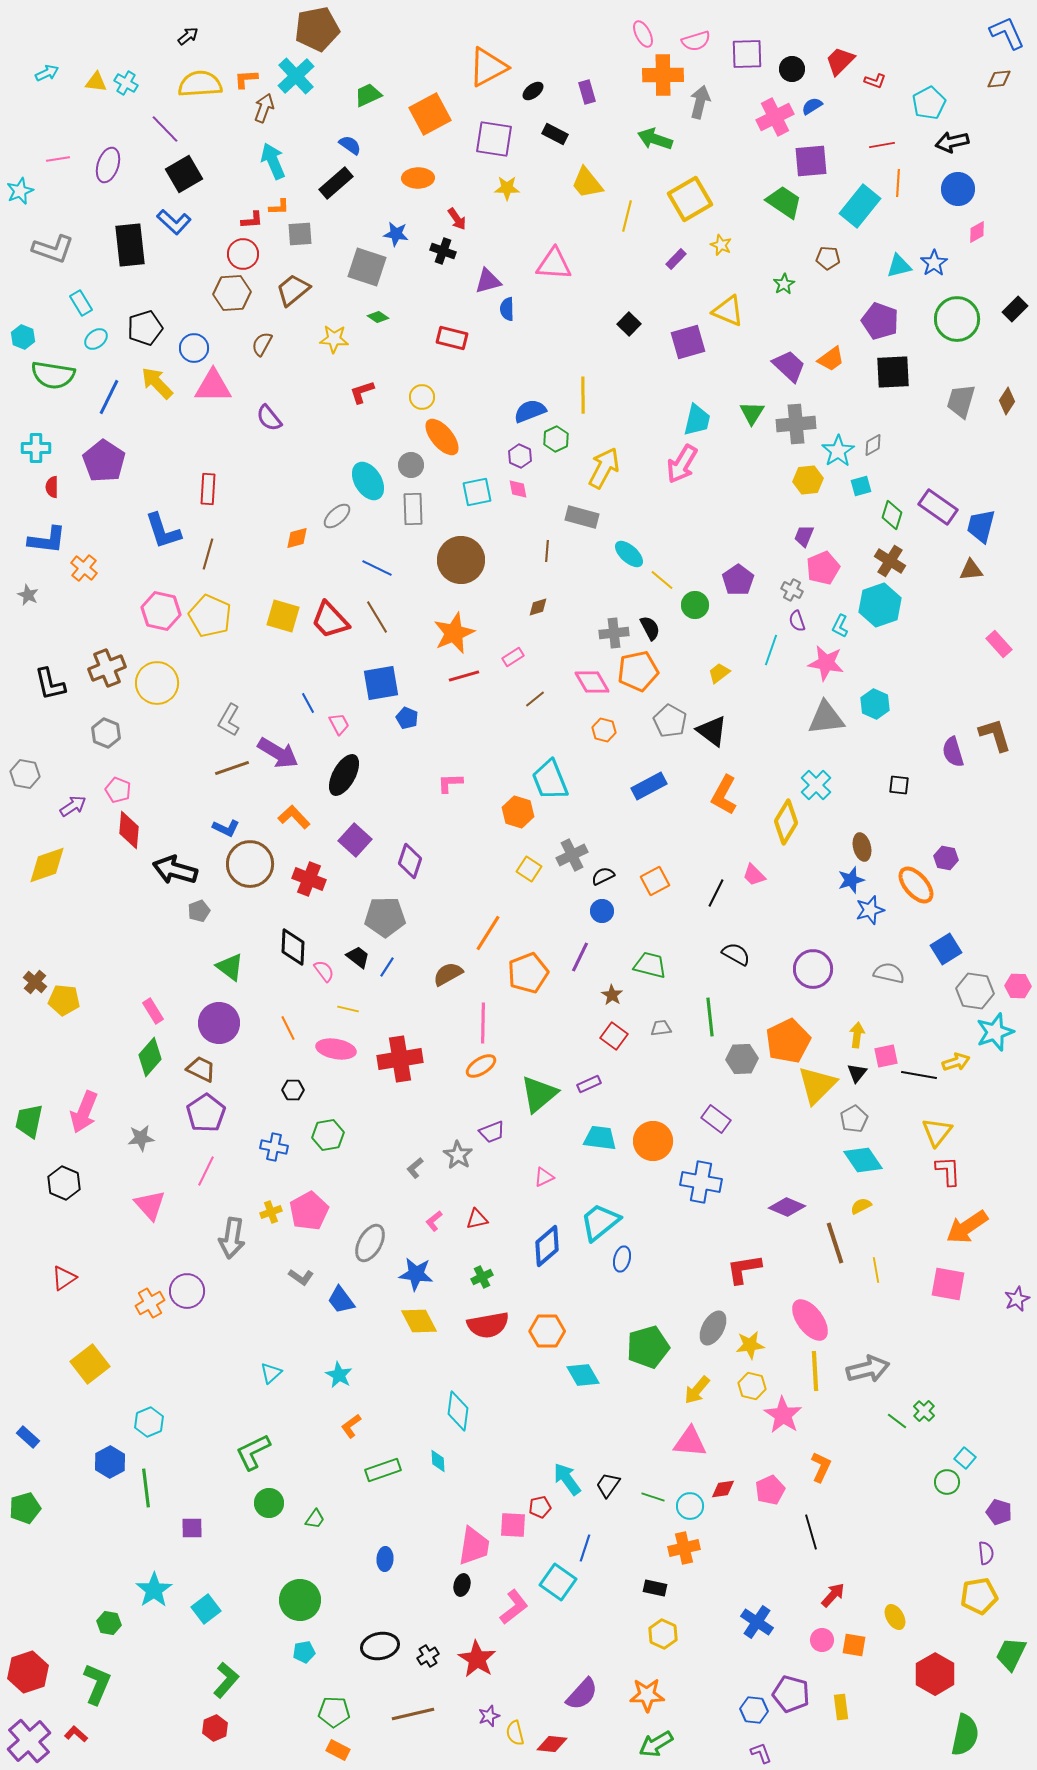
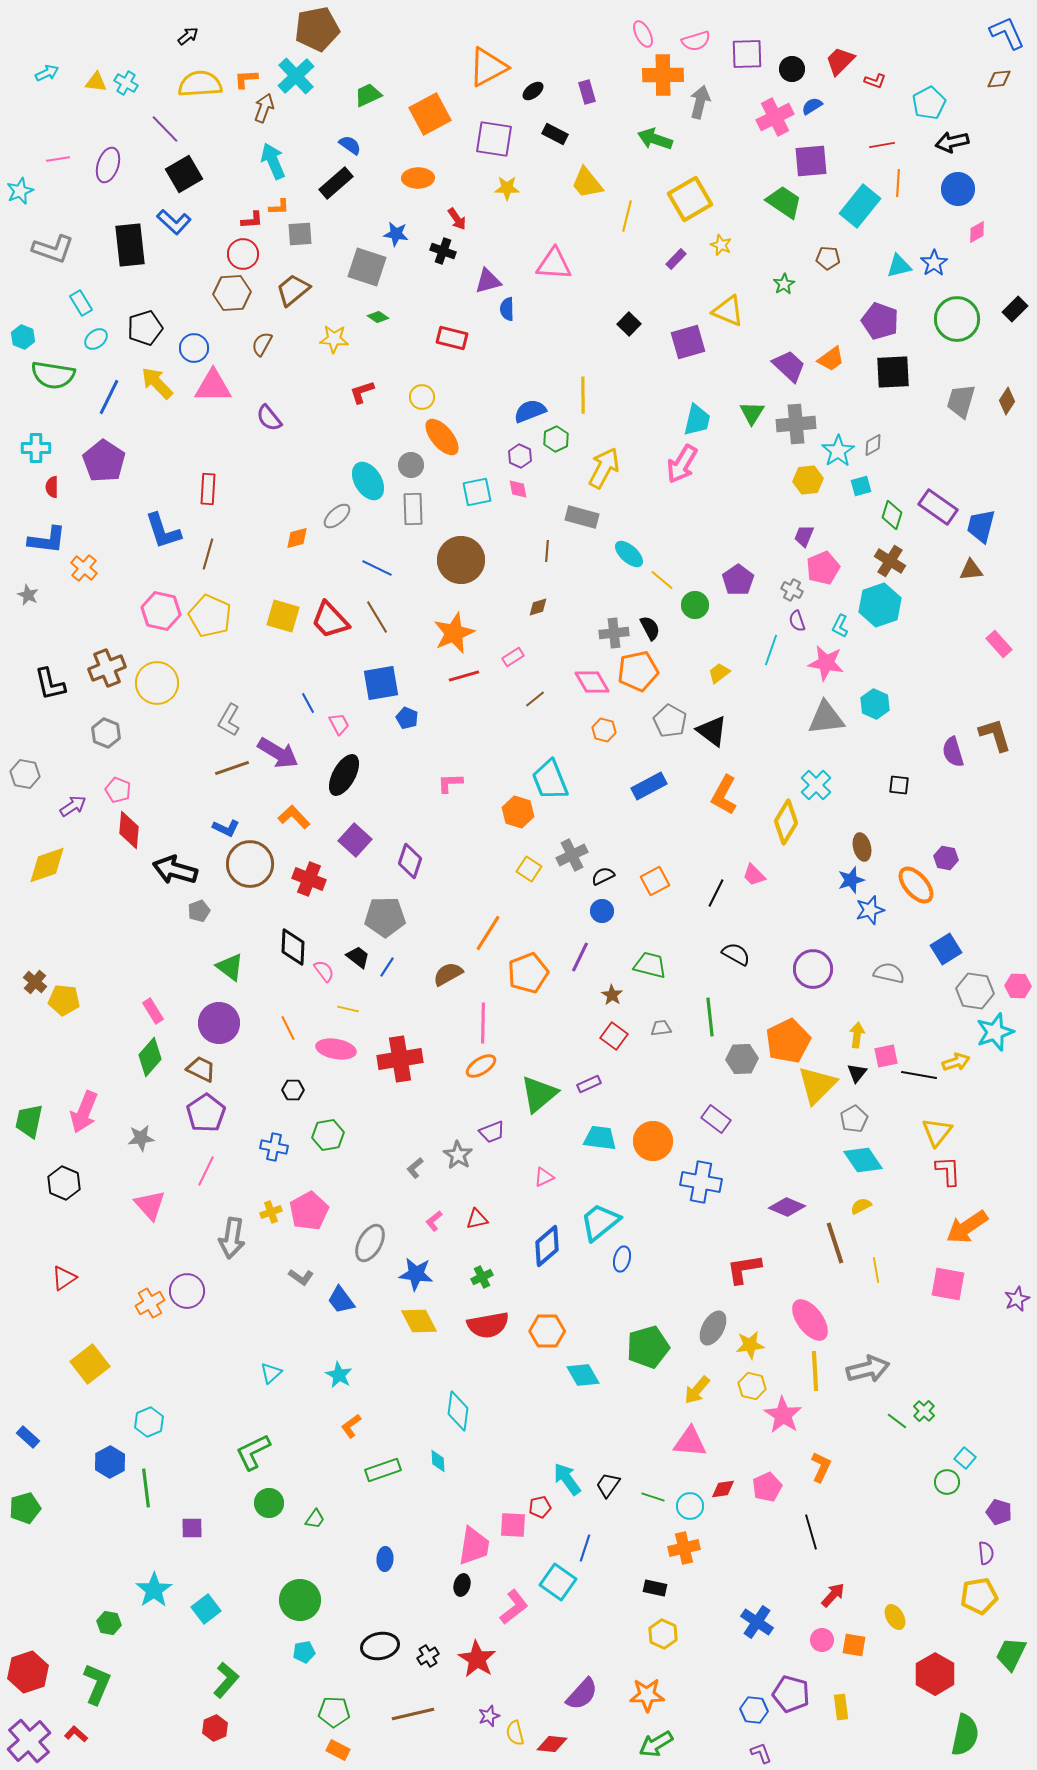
pink pentagon at (770, 1490): moved 3 px left, 3 px up
